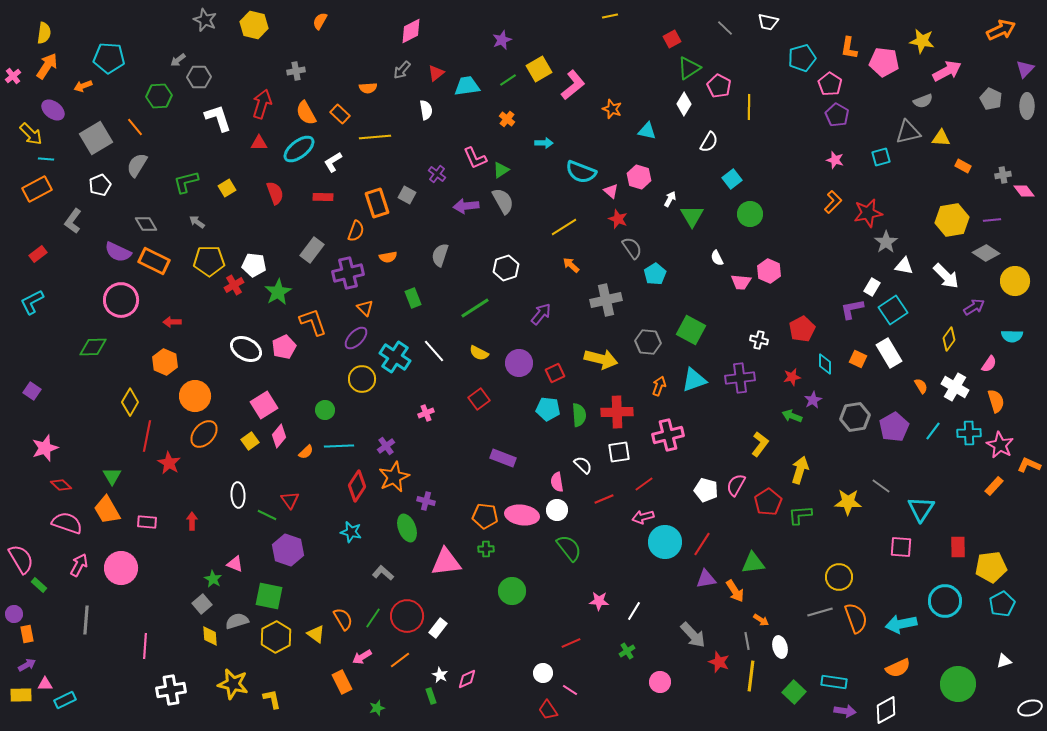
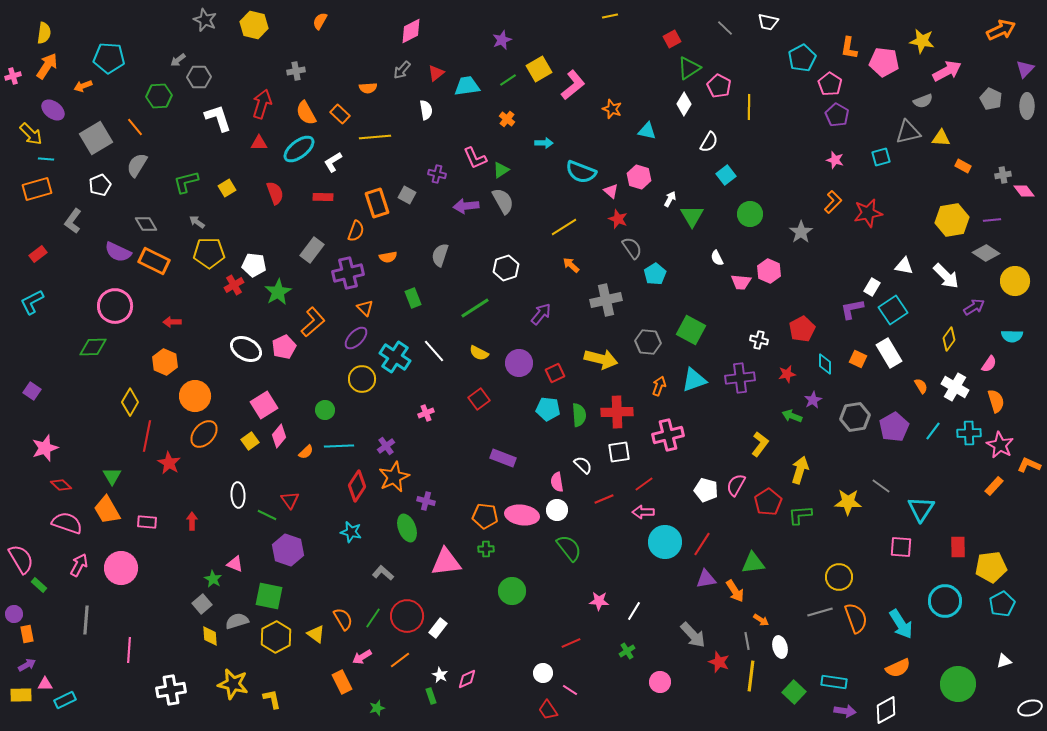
cyan pentagon at (802, 58): rotated 12 degrees counterclockwise
pink cross at (13, 76): rotated 21 degrees clockwise
purple cross at (437, 174): rotated 24 degrees counterclockwise
cyan square at (732, 179): moved 6 px left, 4 px up
orange rectangle at (37, 189): rotated 12 degrees clockwise
gray star at (886, 242): moved 85 px left, 10 px up
yellow pentagon at (209, 261): moved 8 px up
pink circle at (121, 300): moved 6 px left, 6 px down
orange L-shape at (313, 322): rotated 68 degrees clockwise
red star at (792, 377): moved 5 px left, 3 px up
pink arrow at (643, 517): moved 5 px up; rotated 15 degrees clockwise
cyan arrow at (901, 624): rotated 112 degrees counterclockwise
pink line at (145, 646): moved 16 px left, 4 px down
